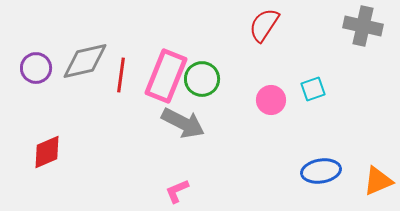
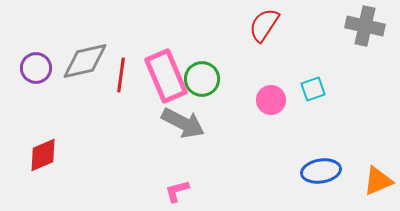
gray cross: moved 2 px right
pink rectangle: rotated 45 degrees counterclockwise
red diamond: moved 4 px left, 3 px down
pink L-shape: rotated 8 degrees clockwise
